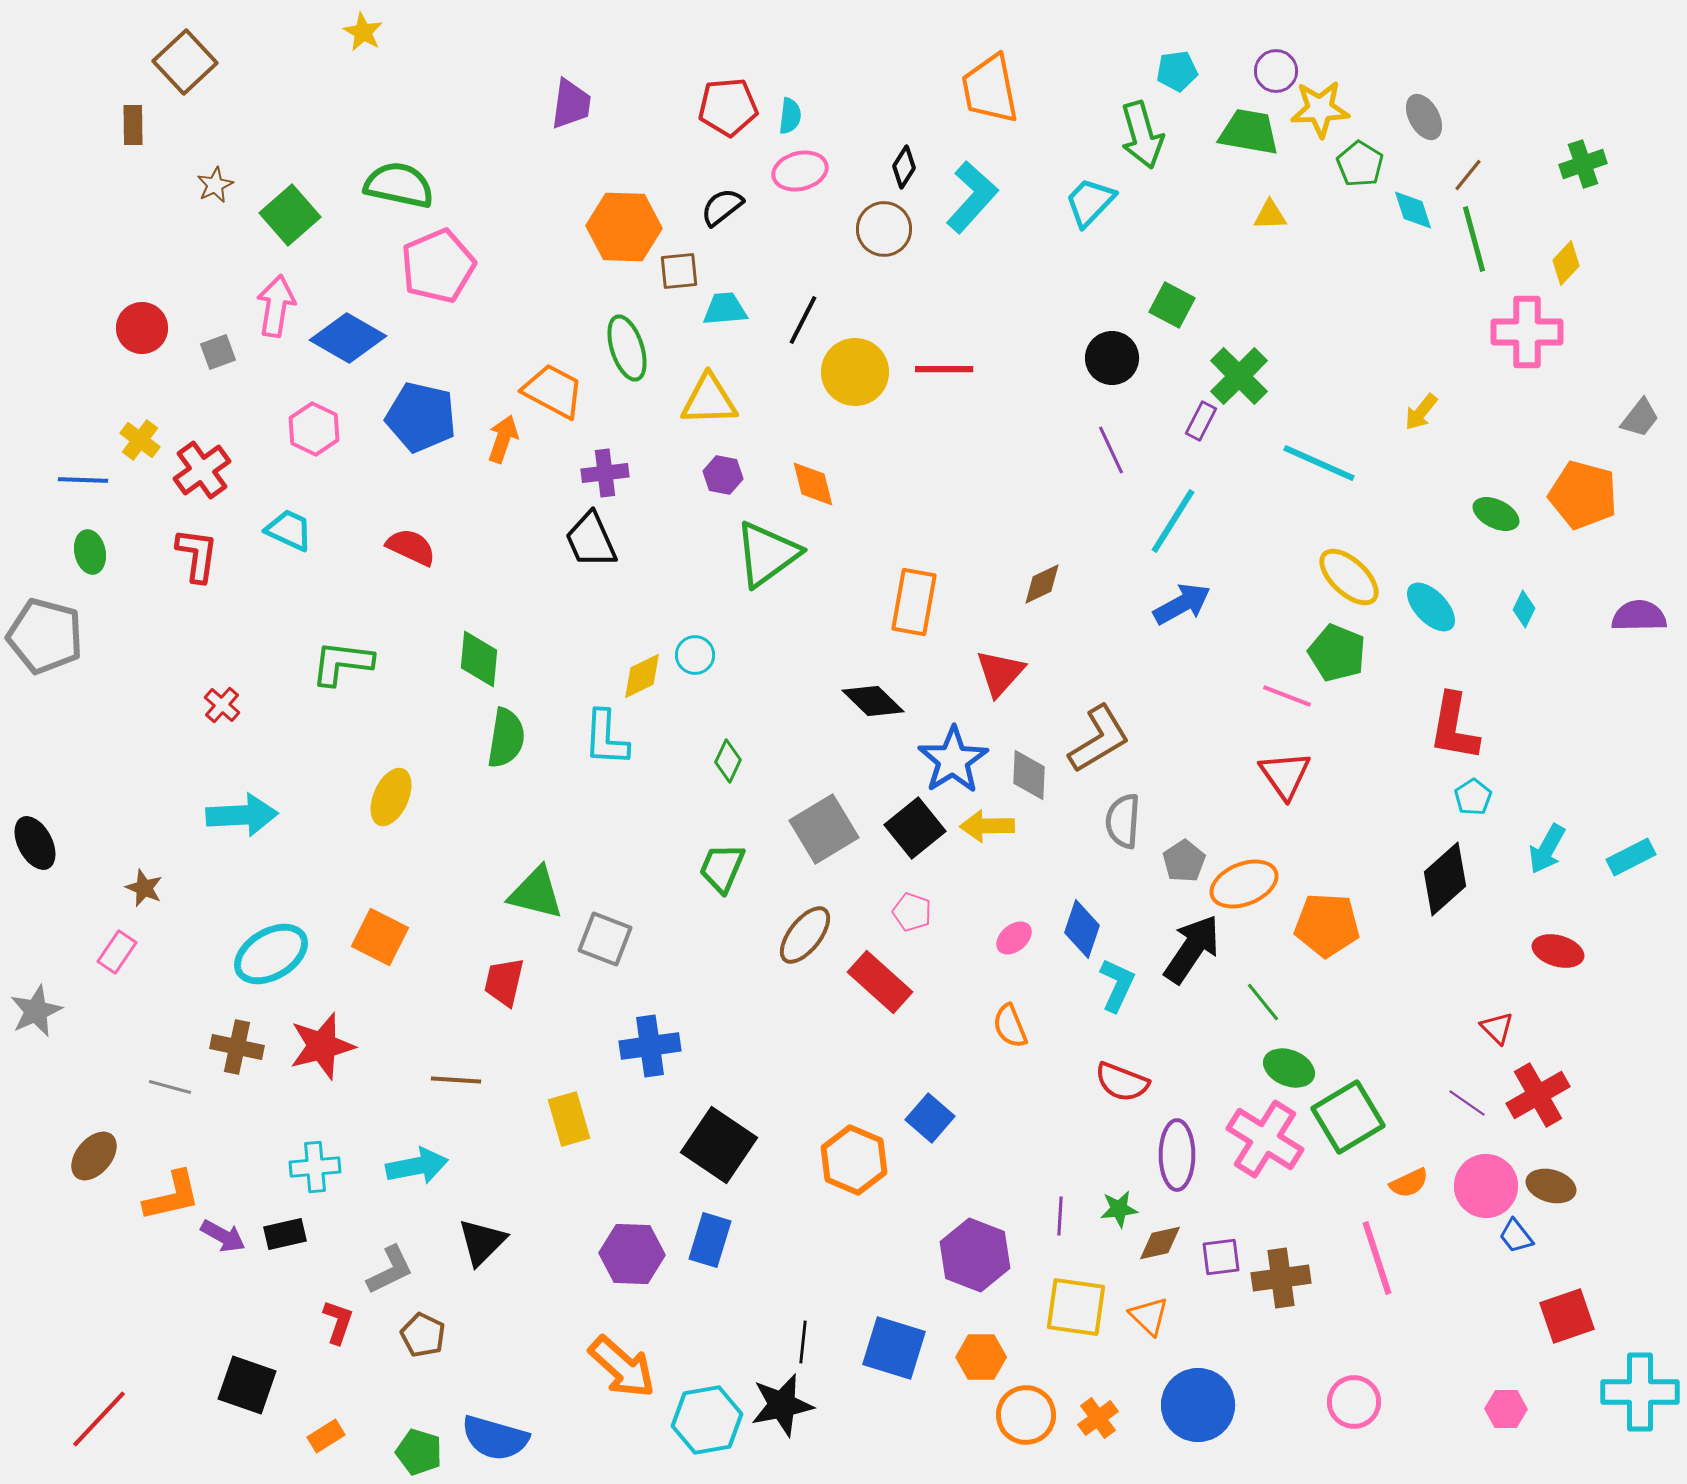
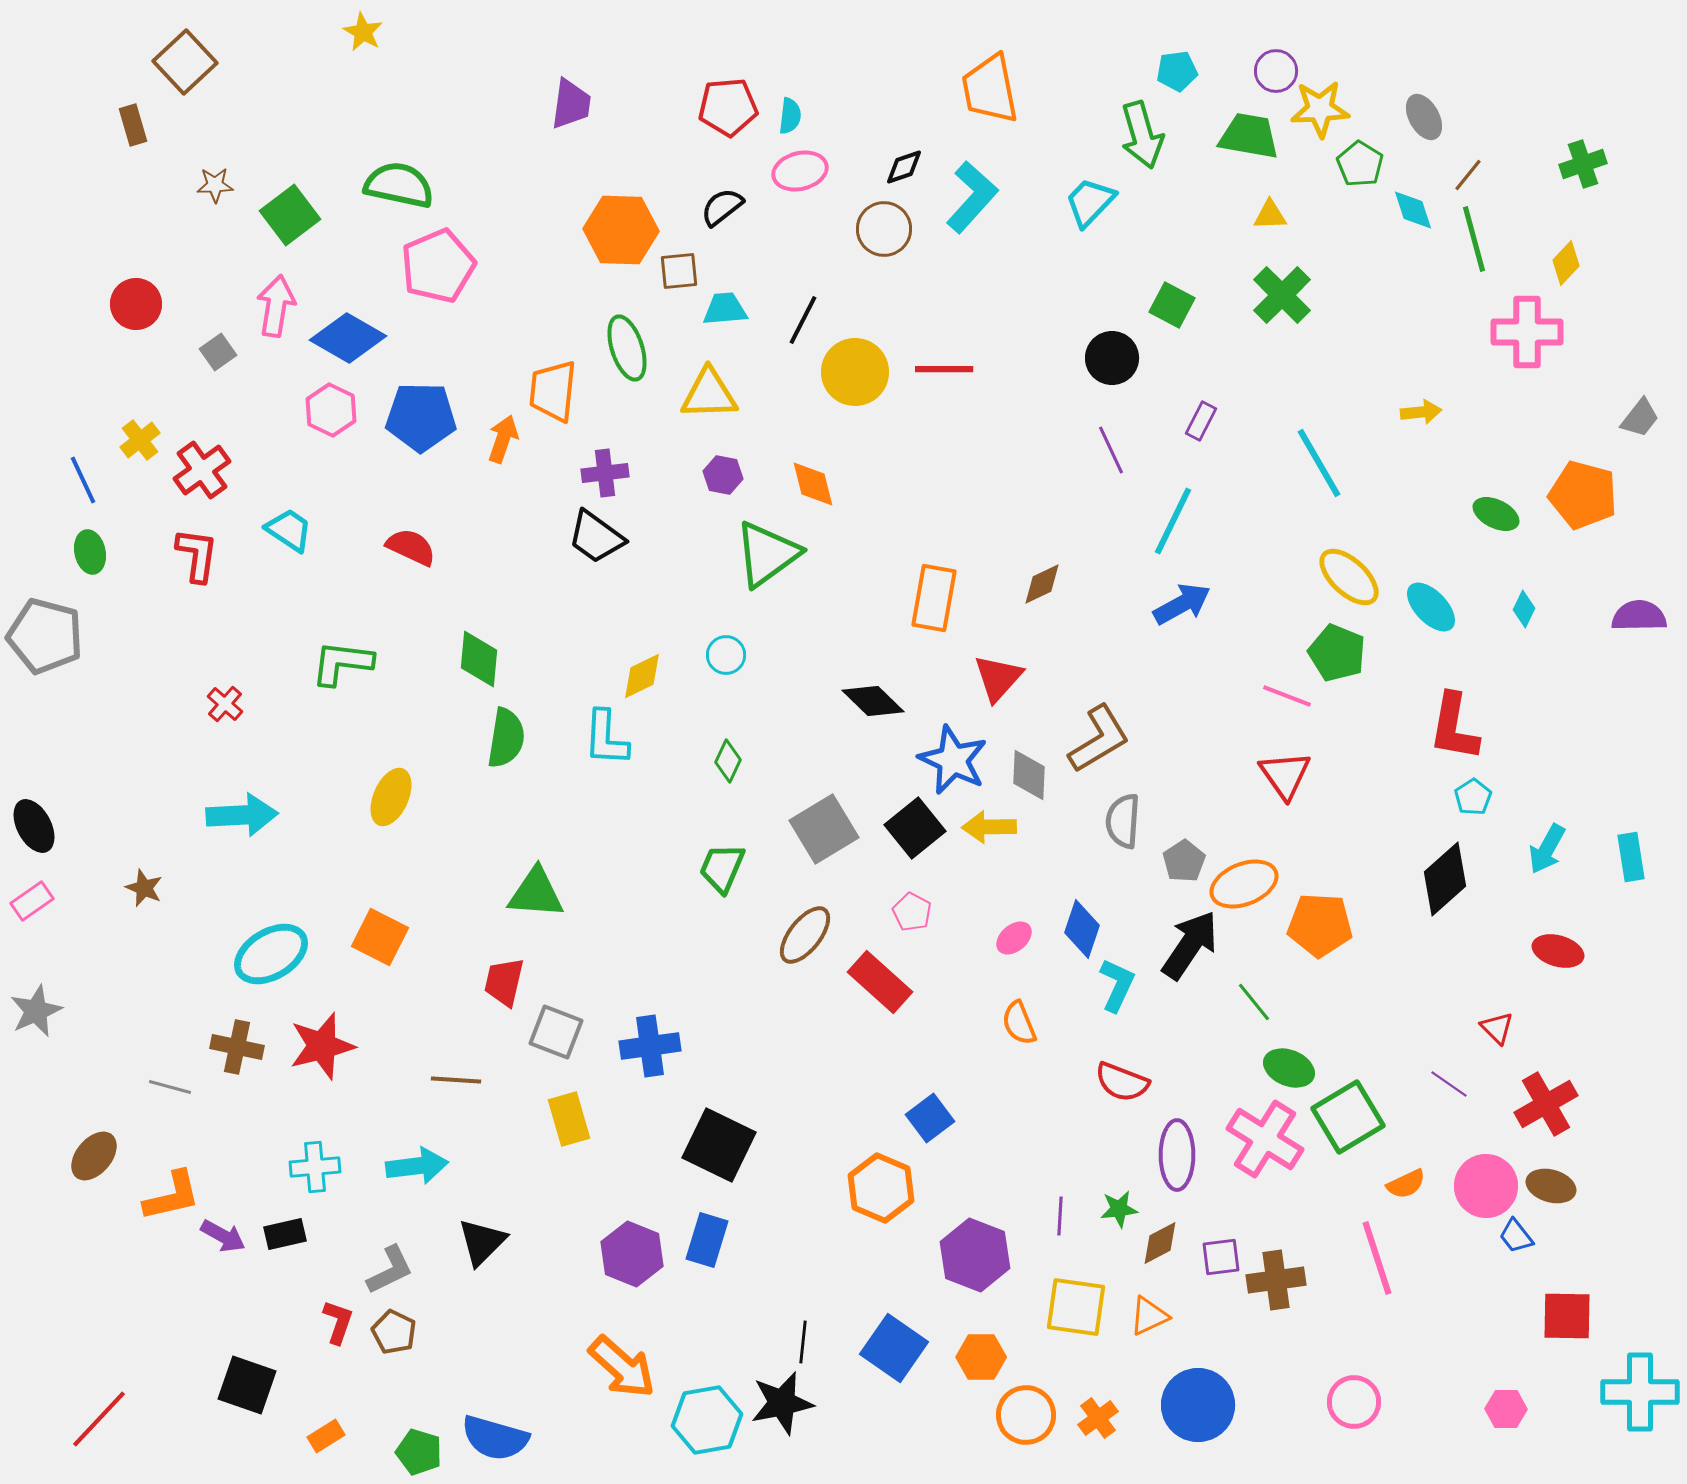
brown rectangle at (133, 125): rotated 15 degrees counterclockwise
green trapezoid at (1249, 132): moved 4 px down
black diamond at (904, 167): rotated 39 degrees clockwise
brown star at (215, 185): rotated 24 degrees clockwise
green square at (290, 215): rotated 4 degrees clockwise
orange hexagon at (624, 227): moved 3 px left, 3 px down
red circle at (142, 328): moved 6 px left, 24 px up
gray square at (218, 352): rotated 15 degrees counterclockwise
green cross at (1239, 376): moved 43 px right, 81 px up
orange trapezoid at (553, 391): rotated 112 degrees counterclockwise
yellow triangle at (709, 400): moved 6 px up
yellow arrow at (1421, 412): rotated 135 degrees counterclockwise
blue pentagon at (421, 417): rotated 12 degrees counterclockwise
pink hexagon at (314, 429): moved 17 px right, 19 px up
yellow cross at (140, 440): rotated 15 degrees clockwise
cyan line at (1319, 463): rotated 36 degrees clockwise
blue line at (83, 480): rotated 63 degrees clockwise
cyan line at (1173, 521): rotated 6 degrees counterclockwise
cyan trapezoid at (289, 530): rotated 9 degrees clockwise
black trapezoid at (591, 540): moved 5 px right, 3 px up; rotated 30 degrees counterclockwise
orange rectangle at (914, 602): moved 20 px right, 4 px up
cyan circle at (695, 655): moved 31 px right
red triangle at (1000, 673): moved 2 px left, 5 px down
red cross at (222, 705): moved 3 px right, 1 px up
blue star at (953, 760): rotated 14 degrees counterclockwise
yellow arrow at (987, 826): moved 2 px right, 1 px down
black ellipse at (35, 843): moved 1 px left, 17 px up
cyan rectangle at (1631, 857): rotated 72 degrees counterclockwise
green triangle at (536, 893): rotated 10 degrees counterclockwise
pink pentagon at (912, 912): rotated 9 degrees clockwise
orange pentagon at (1327, 925): moved 7 px left
gray square at (605, 939): moved 49 px left, 93 px down
black arrow at (1192, 949): moved 2 px left, 4 px up
pink rectangle at (117, 952): moved 85 px left, 51 px up; rotated 21 degrees clockwise
green line at (1263, 1002): moved 9 px left
orange semicircle at (1010, 1026): moved 9 px right, 3 px up
red cross at (1538, 1095): moved 8 px right, 9 px down
purple line at (1467, 1103): moved 18 px left, 19 px up
blue square at (930, 1118): rotated 12 degrees clockwise
black square at (719, 1145): rotated 8 degrees counterclockwise
orange hexagon at (854, 1160): moved 27 px right, 28 px down
cyan arrow at (417, 1166): rotated 4 degrees clockwise
orange semicircle at (1409, 1183): moved 3 px left, 1 px down
blue rectangle at (710, 1240): moved 3 px left
brown diamond at (1160, 1243): rotated 15 degrees counterclockwise
purple hexagon at (632, 1254): rotated 20 degrees clockwise
brown cross at (1281, 1278): moved 5 px left, 2 px down
orange triangle at (1149, 1316): rotated 51 degrees clockwise
red square at (1567, 1316): rotated 20 degrees clockwise
brown pentagon at (423, 1335): moved 29 px left, 3 px up
blue square at (894, 1348): rotated 18 degrees clockwise
black star at (782, 1405): moved 2 px up
